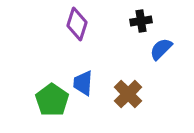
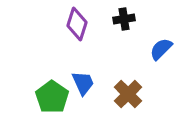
black cross: moved 17 px left, 2 px up
blue trapezoid: rotated 152 degrees clockwise
green pentagon: moved 3 px up
